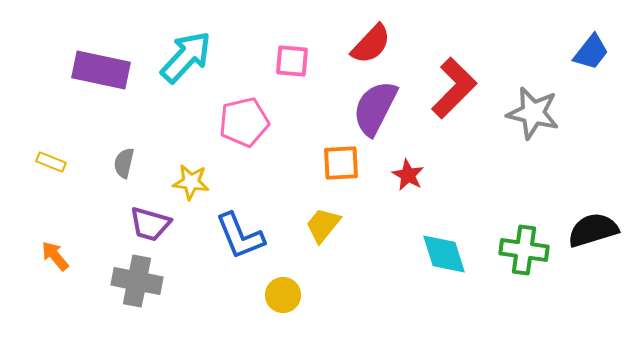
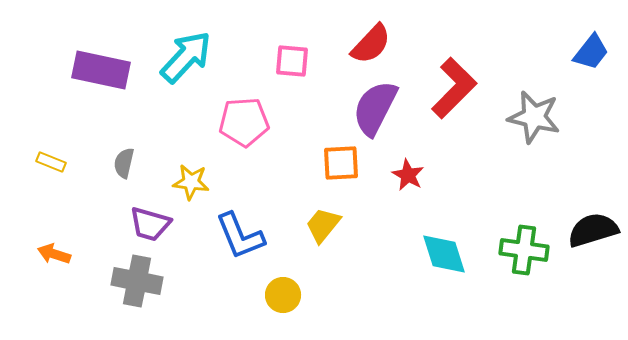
gray star: moved 1 px right, 4 px down
pink pentagon: rotated 9 degrees clockwise
orange arrow: moved 1 px left, 2 px up; rotated 32 degrees counterclockwise
